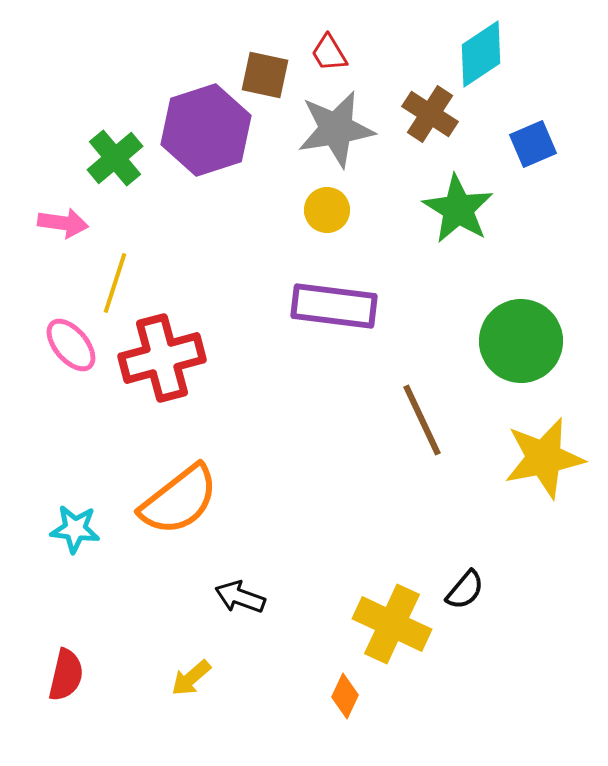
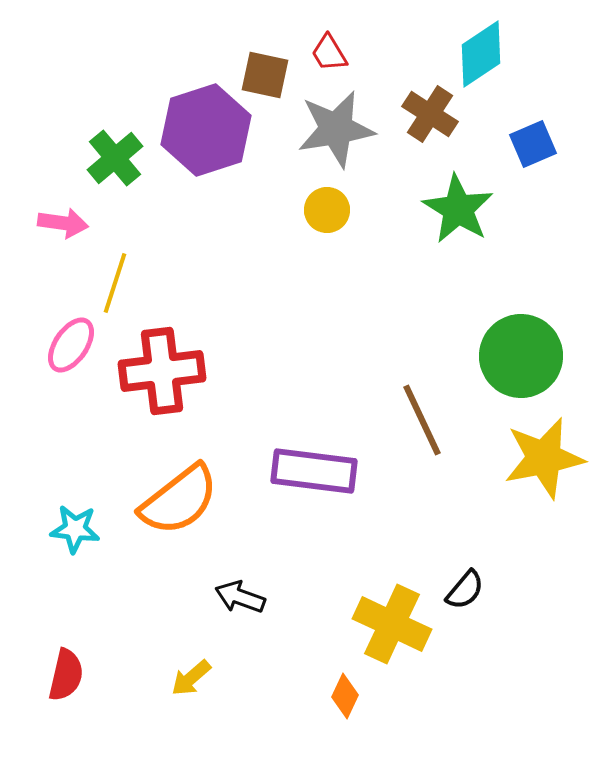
purple rectangle: moved 20 px left, 165 px down
green circle: moved 15 px down
pink ellipse: rotated 74 degrees clockwise
red cross: moved 13 px down; rotated 8 degrees clockwise
